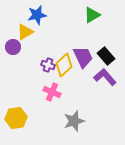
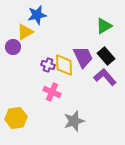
green triangle: moved 12 px right, 11 px down
yellow diamond: rotated 50 degrees counterclockwise
